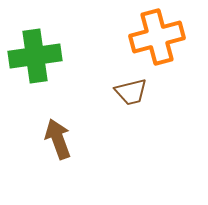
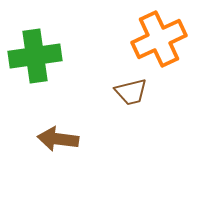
orange cross: moved 2 px right, 2 px down; rotated 10 degrees counterclockwise
brown arrow: rotated 63 degrees counterclockwise
